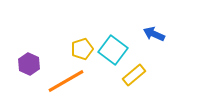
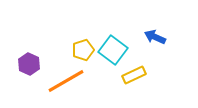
blue arrow: moved 1 px right, 3 px down
yellow pentagon: moved 1 px right, 1 px down
yellow rectangle: rotated 15 degrees clockwise
